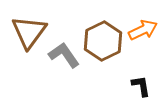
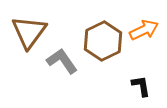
orange arrow: moved 1 px right
gray L-shape: moved 2 px left, 6 px down
